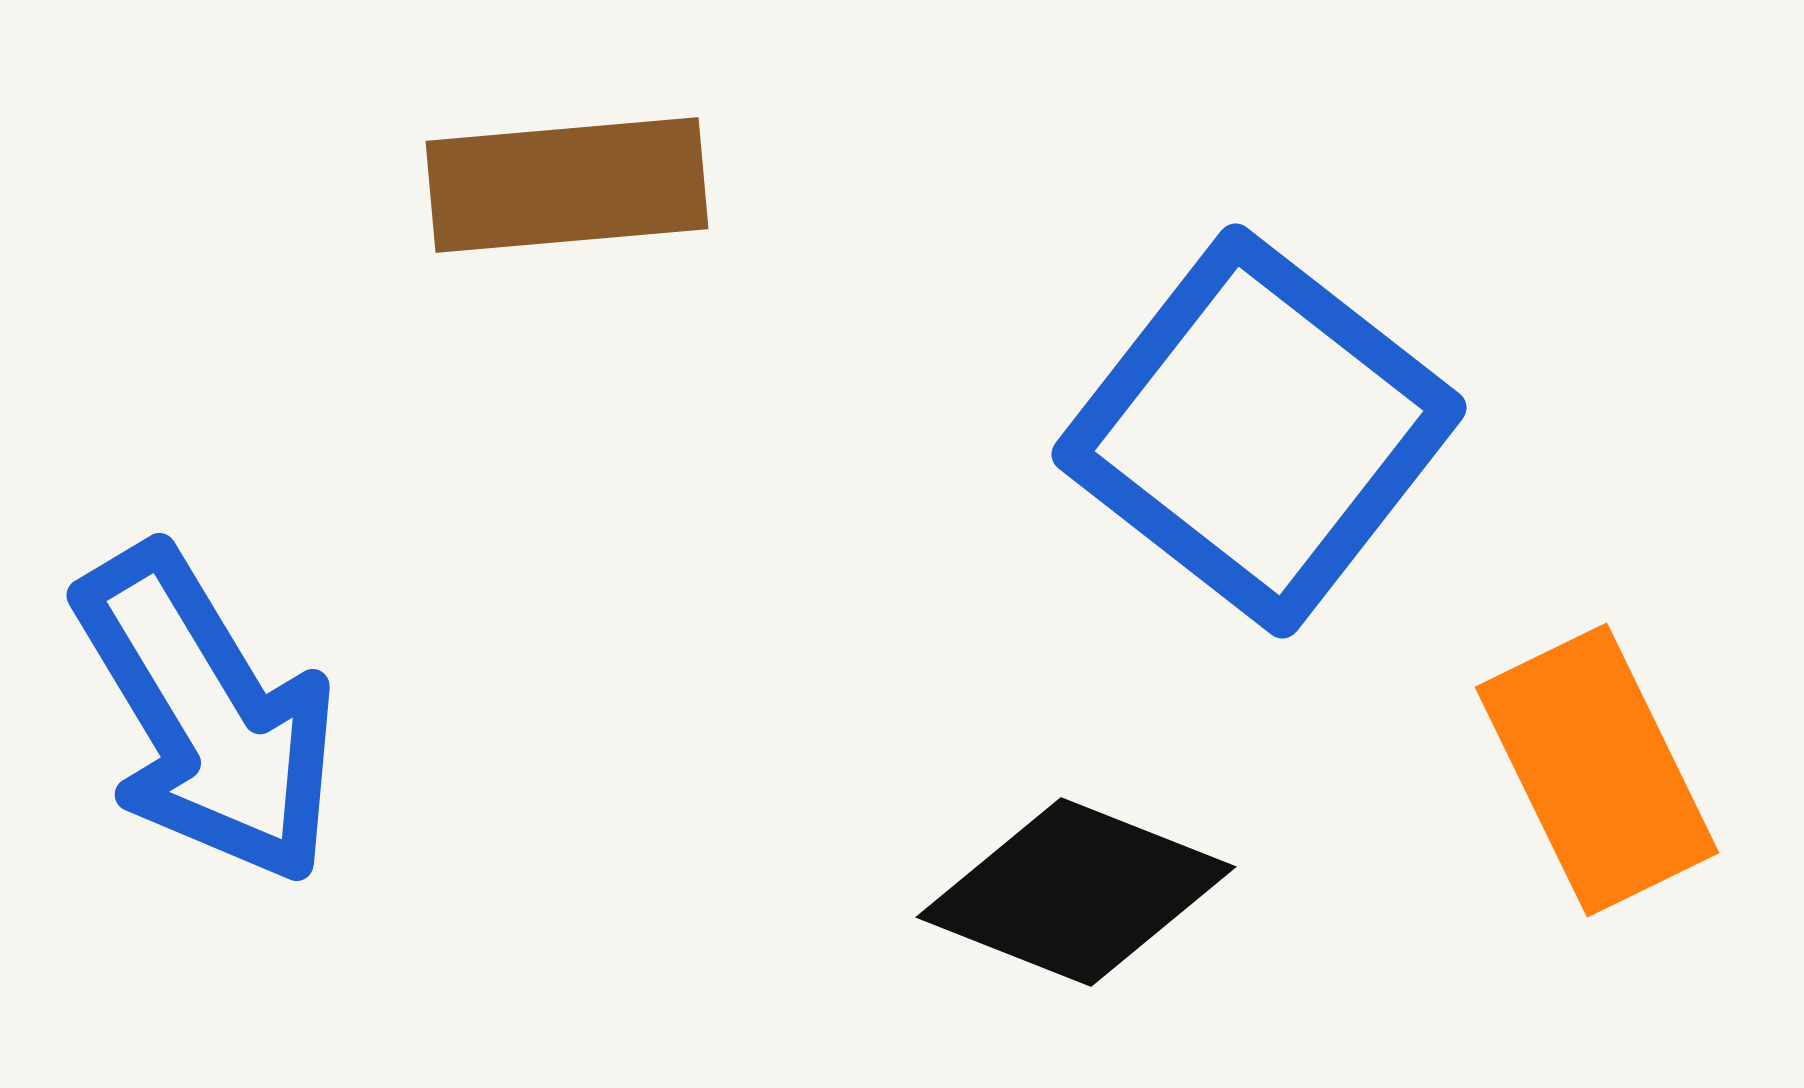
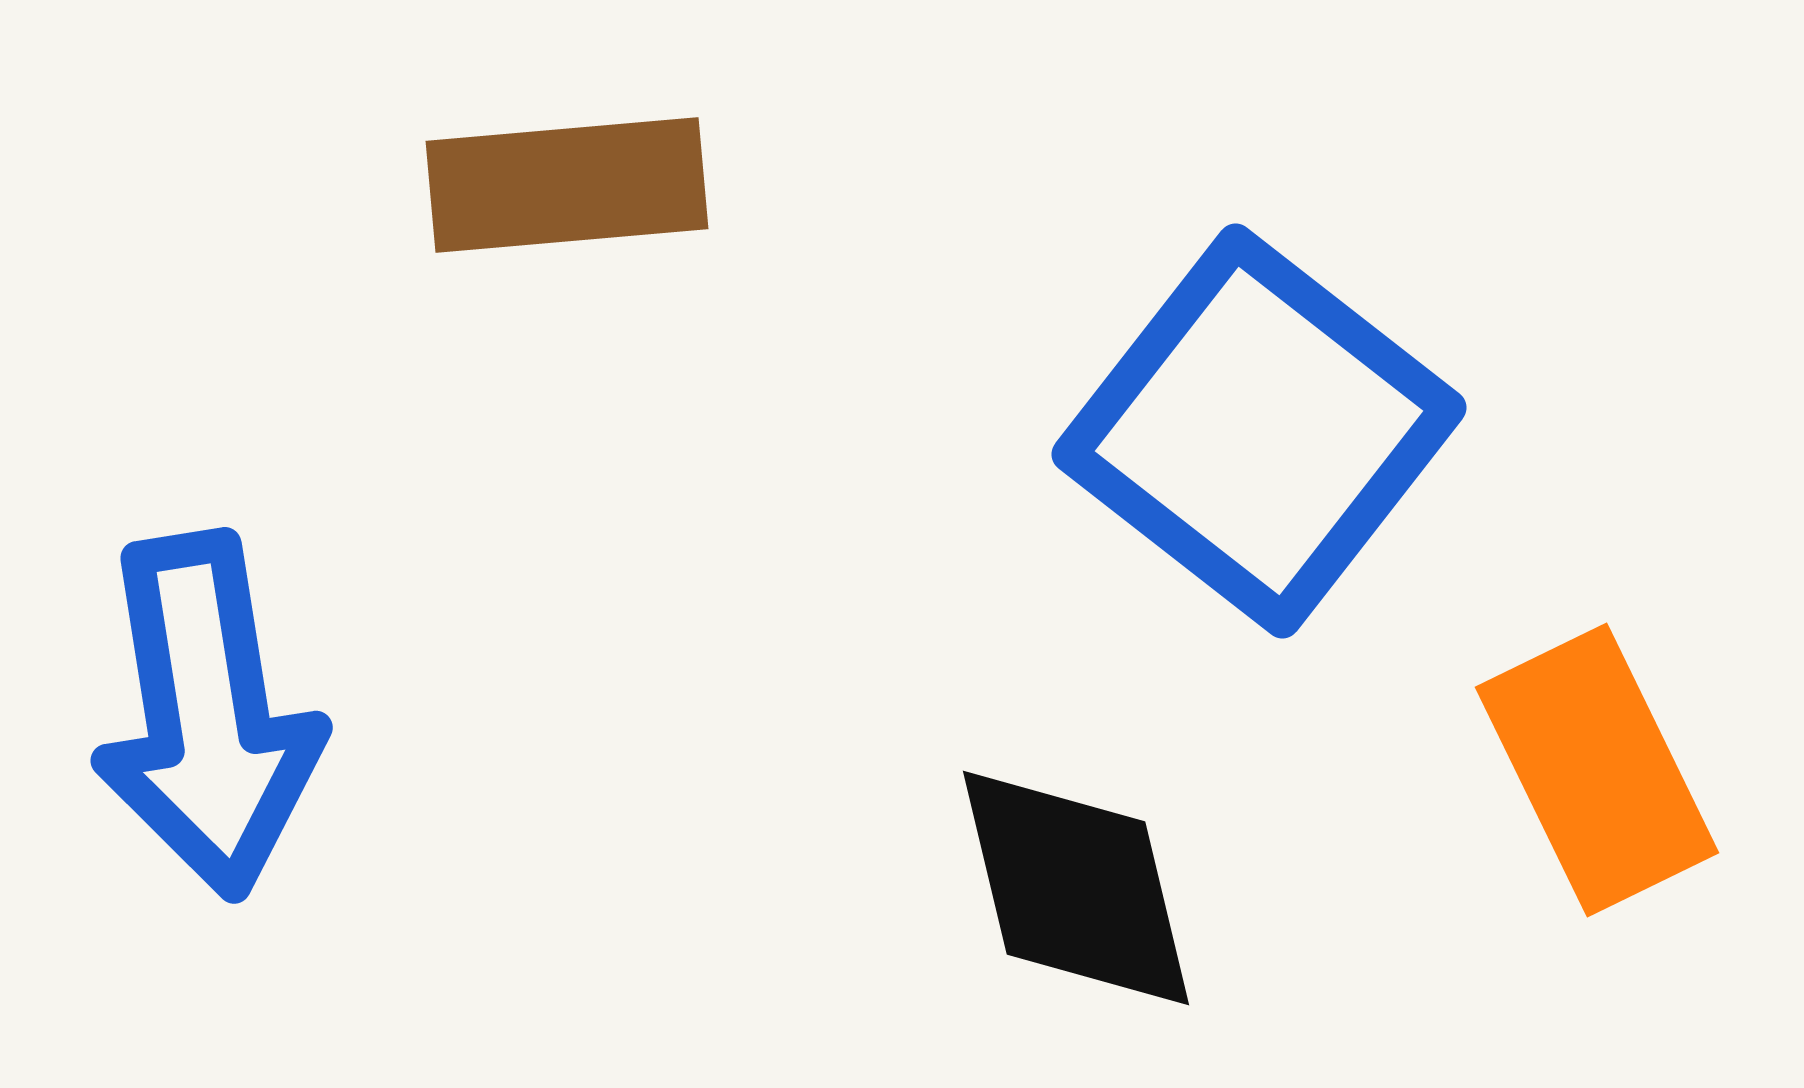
blue arrow: rotated 22 degrees clockwise
black diamond: moved 4 px up; rotated 55 degrees clockwise
